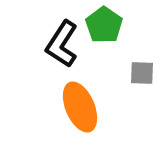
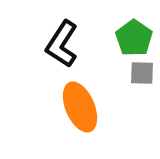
green pentagon: moved 30 px right, 13 px down
